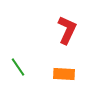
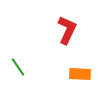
orange rectangle: moved 16 px right
